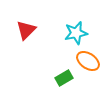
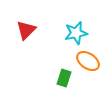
green rectangle: rotated 42 degrees counterclockwise
